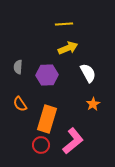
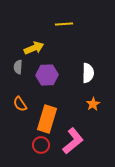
yellow arrow: moved 34 px left
white semicircle: rotated 30 degrees clockwise
